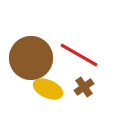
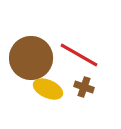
brown cross: rotated 36 degrees counterclockwise
